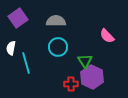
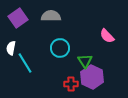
gray semicircle: moved 5 px left, 5 px up
cyan circle: moved 2 px right, 1 px down
cyan line: moved 1 px left; rotated 15 degrees counterclockwise
